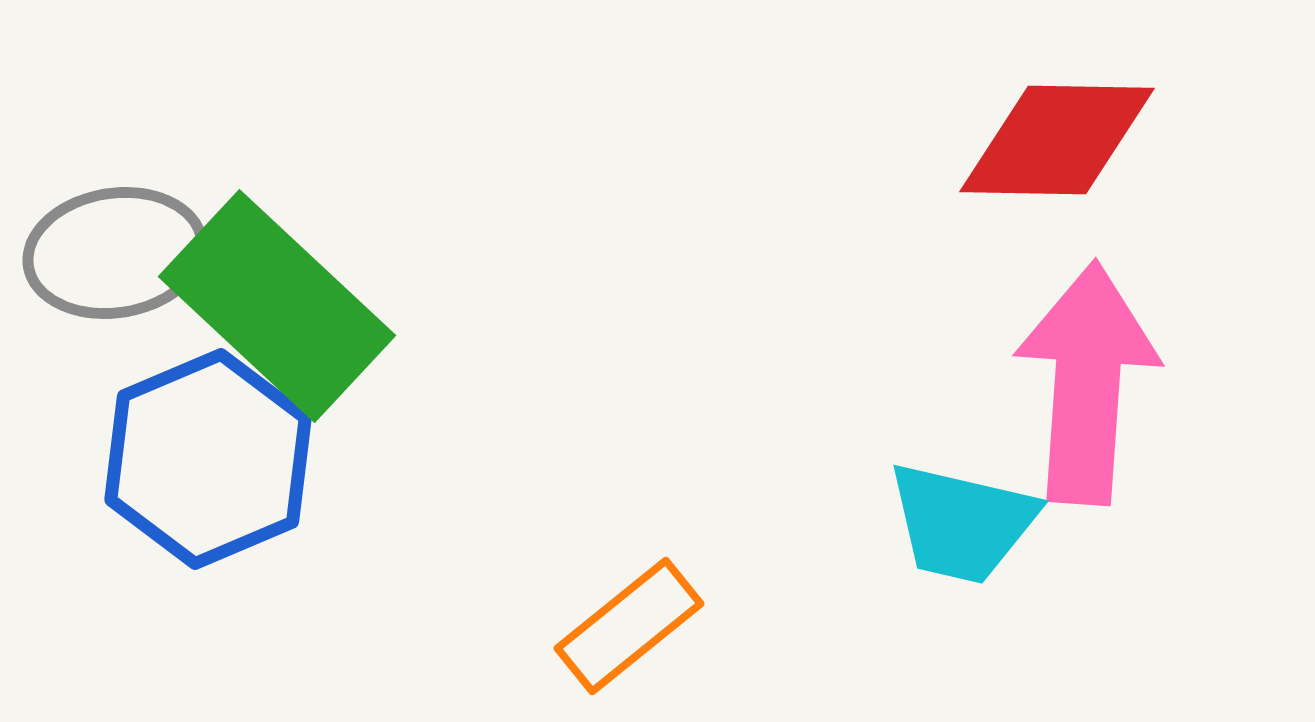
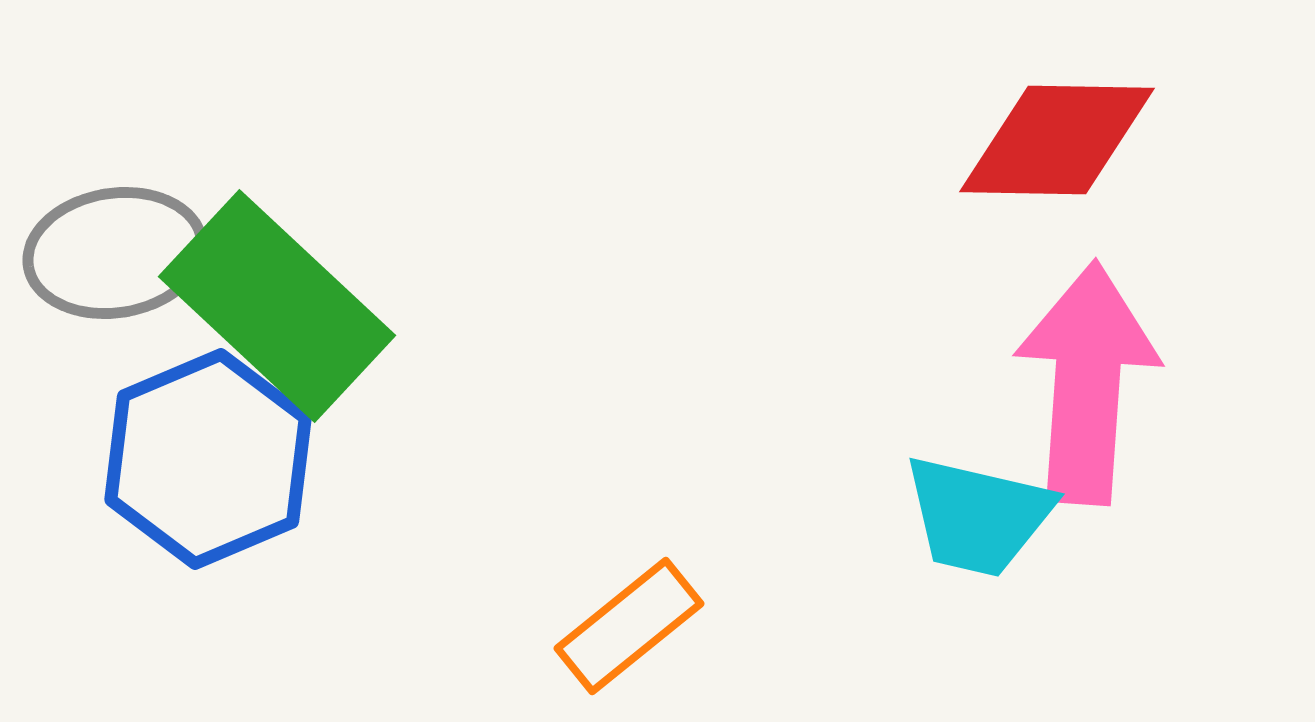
cyan trapezoid: moved 16 px right, 7 px up
